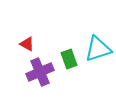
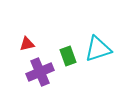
red triangle: rotated 42 degrees counterclockwise
green rectangle: moved 1 px left, 3 px up
